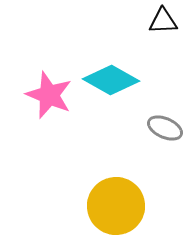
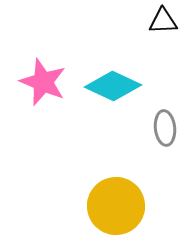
cyan diamond: moved 2 px right, 6 px down; rotated 4 degrees counterclockwise
pink star: moved 6 px left, 13 px up
gray ellipse: rotated 60 degrees clockwise
